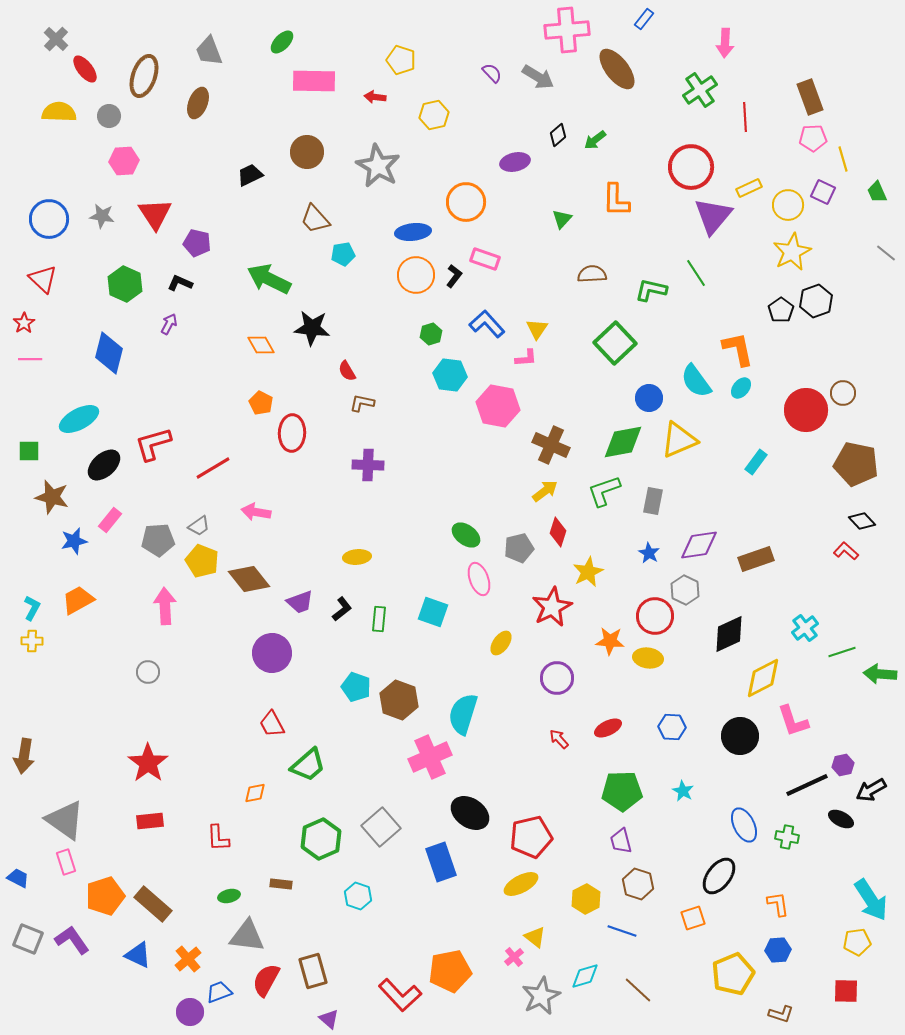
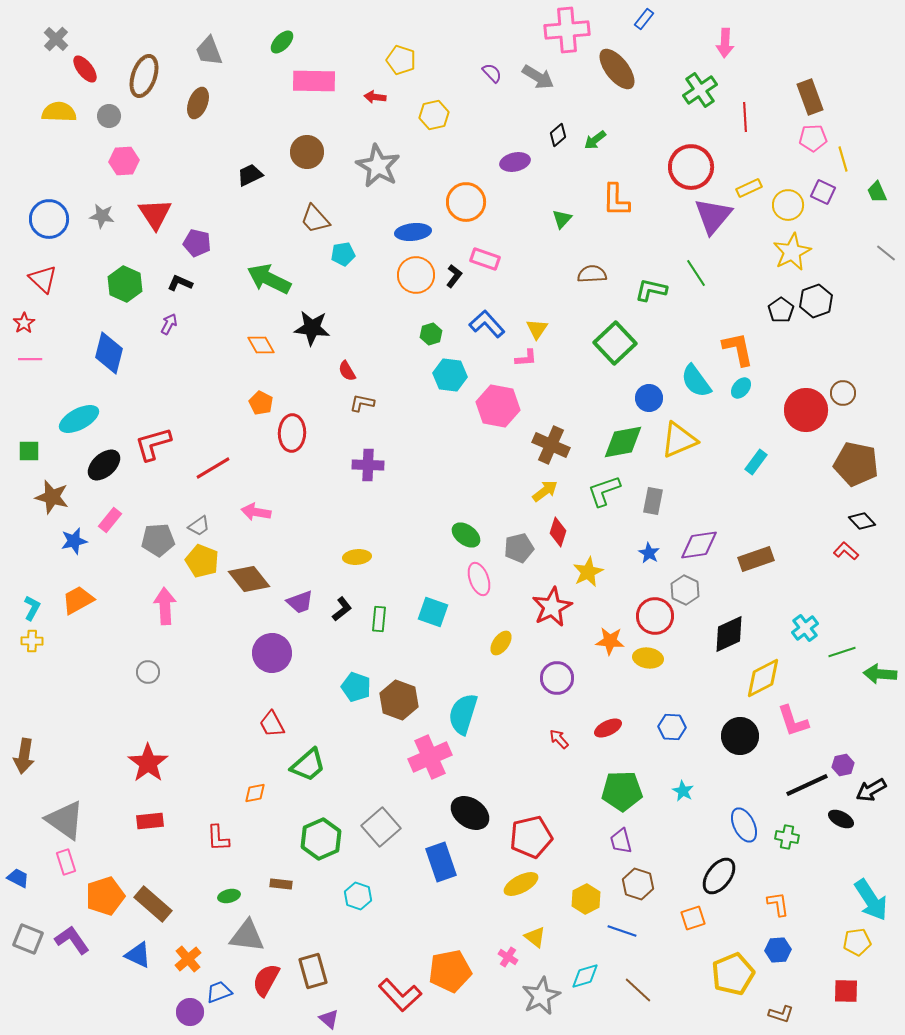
pink cross at (514, 957): moved 6 px left; rotated 18 degrees counterclockwise
